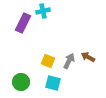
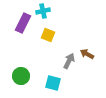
brown arrow: moved 1 px left, 3 px up
yellow square: moved 26 px up
green circle: moved 6 px up
